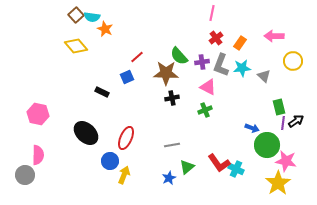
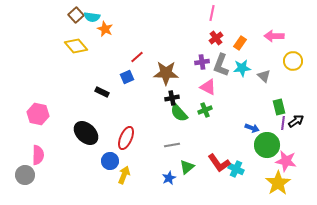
green semicircle: moved 57 px down
